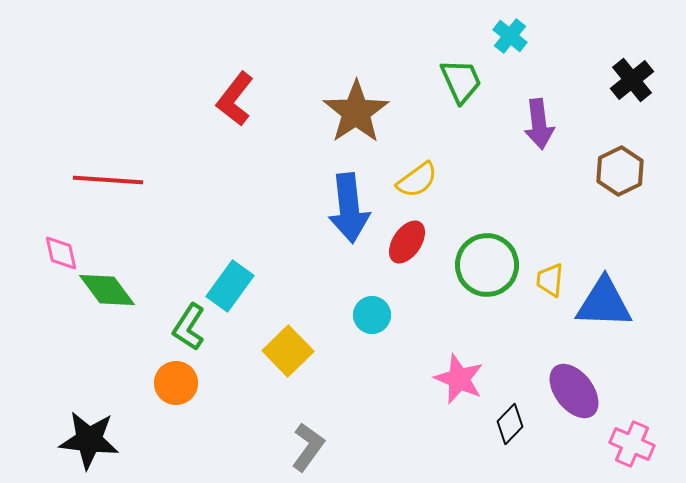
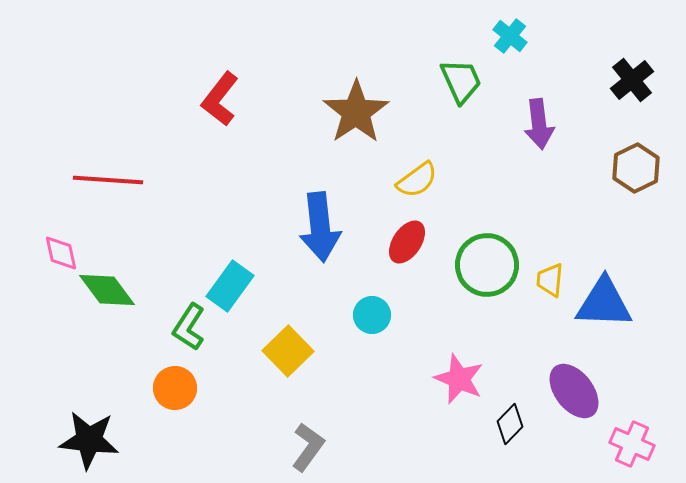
red L-shape: moved 15 px left
brown hexagon: moved 16 px right, 3 px up
blue arrow: moved 29 px left, 19 px down
orange circle: moved 1 px left, 5 px down
